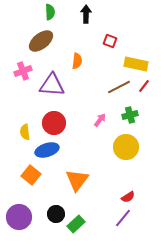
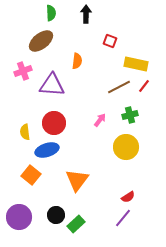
green semicircle: moved 1 px right, 1 px down
black circle: moved 1 px down
